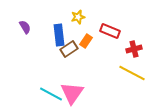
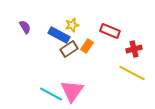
yellow star: moved 6 px left, 8 px down
blue rectangle: rotated 55 degrees counterclockwise
orange rectangle: moved 1 px right, 5 px down
pink triangle: moved 2 px up
